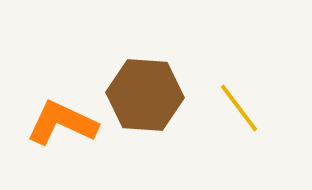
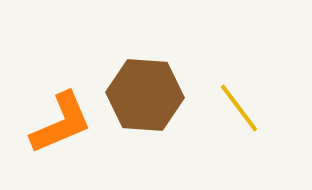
orange L-shape: moved 1 px left; rotated 132 degrees clockwise
